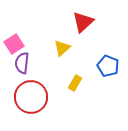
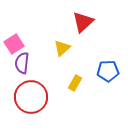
blue pentagon: moved 5 px down; rotated 25 degrees counterclockwise
